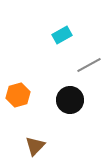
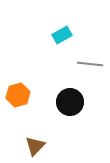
gray line: moved 1 px right, 1 px up; rotated 35 degrees clockwise
black circle: moved 2 px down
